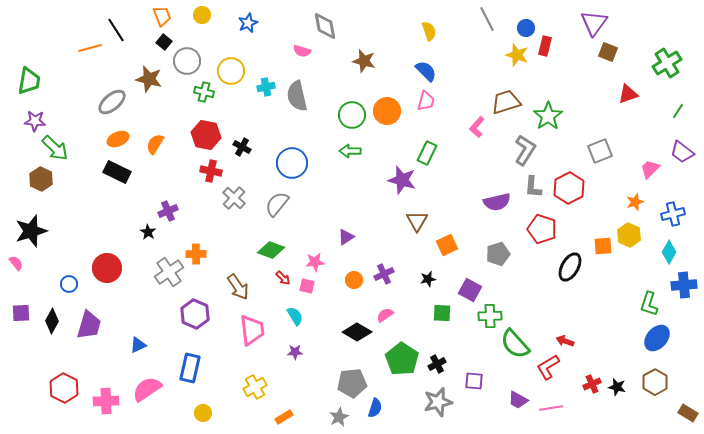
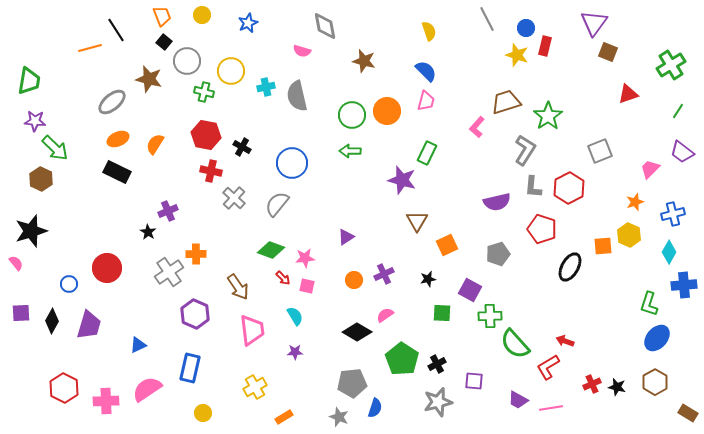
green cross at (667, 63): moved 4 px right, 2 px down
pink star at (315, 262): moved 10 px left, 4 px up
gray star at (339, 417): rotated 24 degrees counterclockwise
